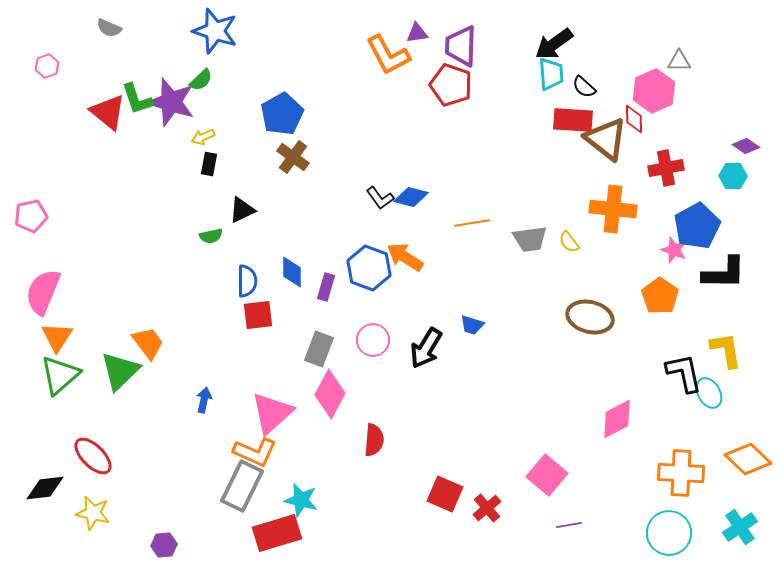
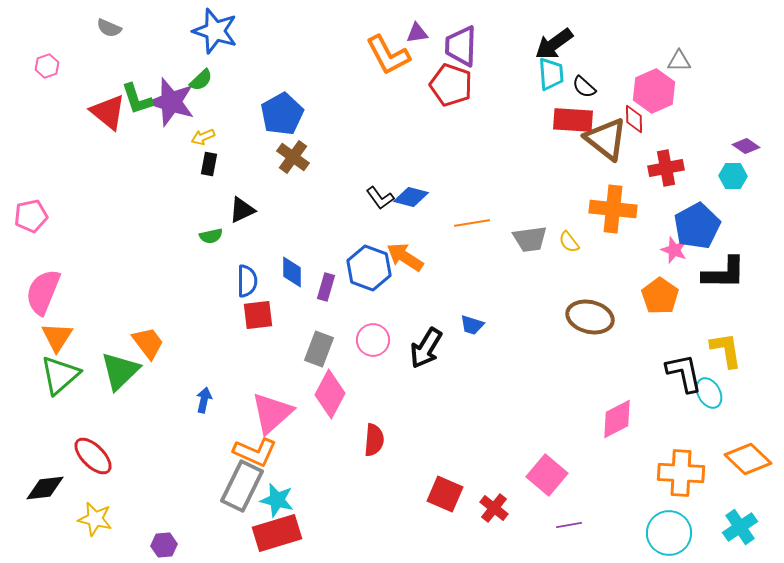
cyan star at (301, 500): moved 24 px left
red cross at (487, 508): moved 7 px right; rotated 12 degrees counterclockwise
yellow star at (93, 513): moved 2 px right, 6 px down
